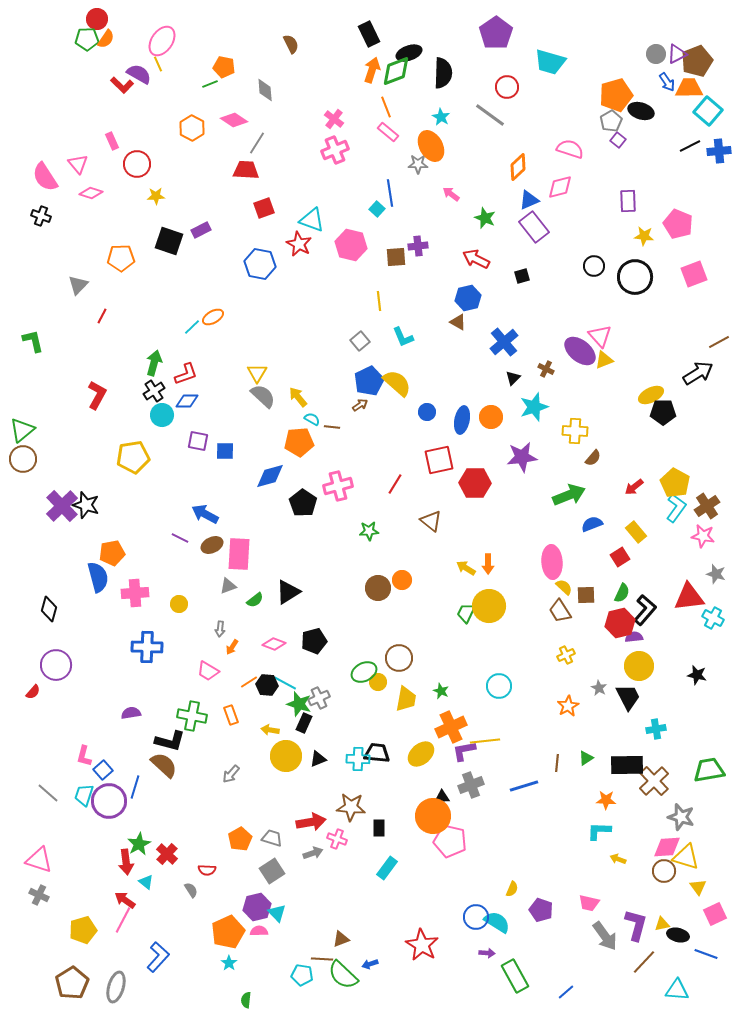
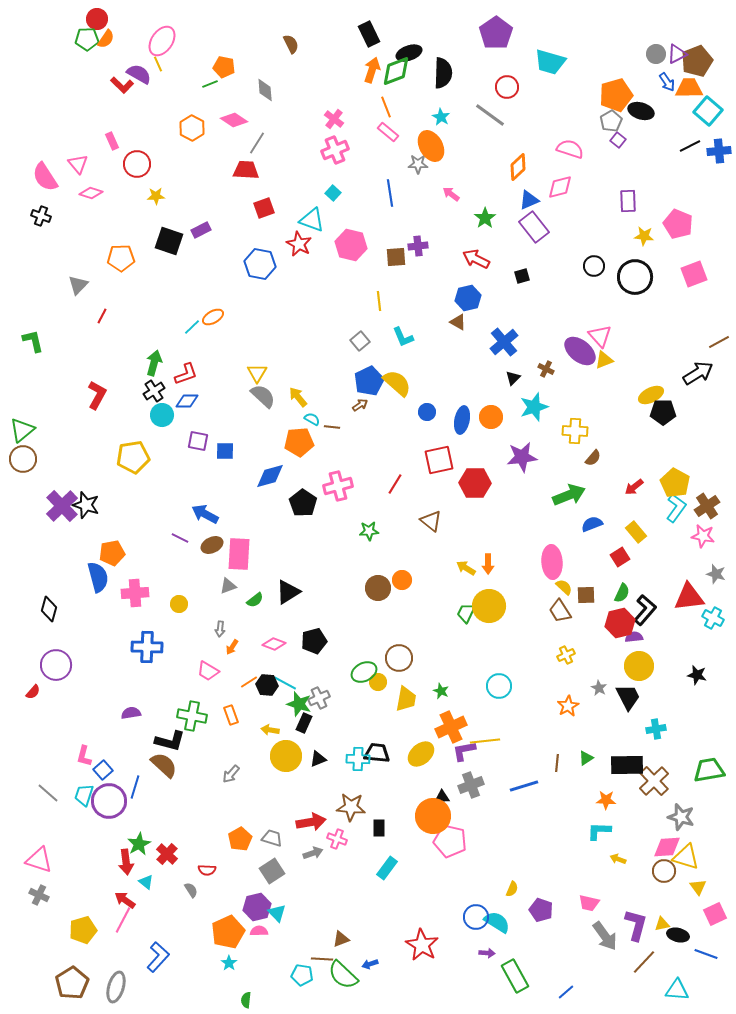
cyan square at (377, 209): moved 44 px left, 16 px up
green star at (485, 218): rotated 15 degrees clockwise
